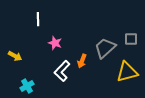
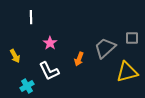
white line: moved 7 px left, 2 px up
gray square: moved 1 px right, 1 px up
pink star: moved 5 px left; rotated 16 degrees clockwise
yellow arrow: rotated 32 degrees clockwise
orange arrow: moved 3 px left, 2 px up
white L-shape: moved 13 px left; rotated 70 degrees counterclockwise
